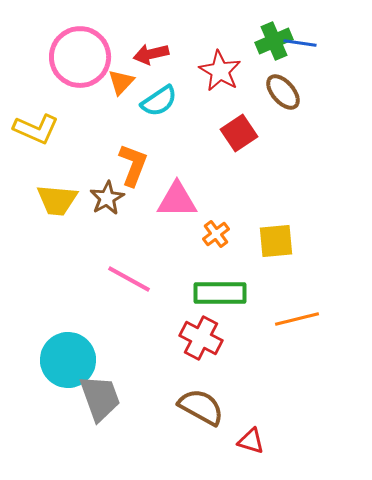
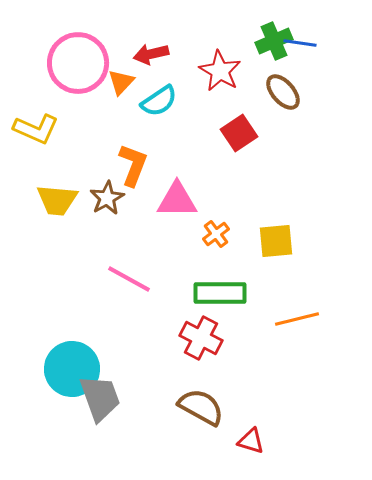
pink circle: moved 2 px left, 6 px down
cyan circle: moved 4 px right, 9 px down
